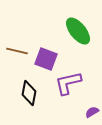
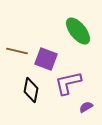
black diamond: moved 2 px right, 3 px up
purple semicircle: moved 6 px left, 5 px up
